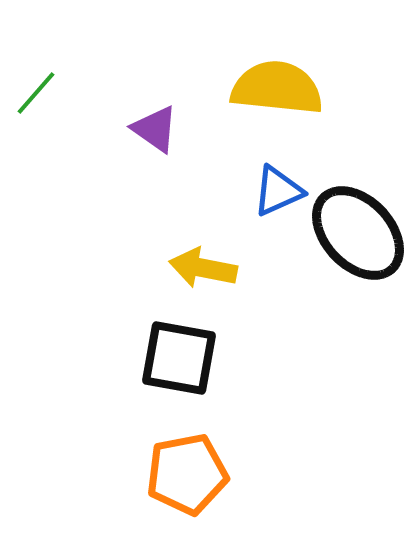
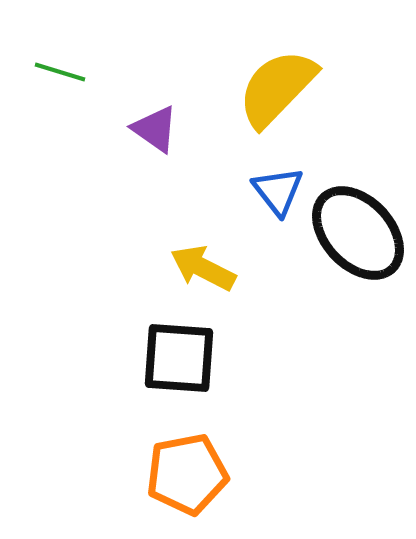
yellow semicircle: rotated 52 degrees counterclockwise
green line: moved 24 px right, 21 px up; rotated 66 degrees clockwise
blue triangle: rotated 44 degrees counterclockwise
yellow arrow: rotated 16 degrees clockwise
black square: rotated 6 degrees counterclockwise
